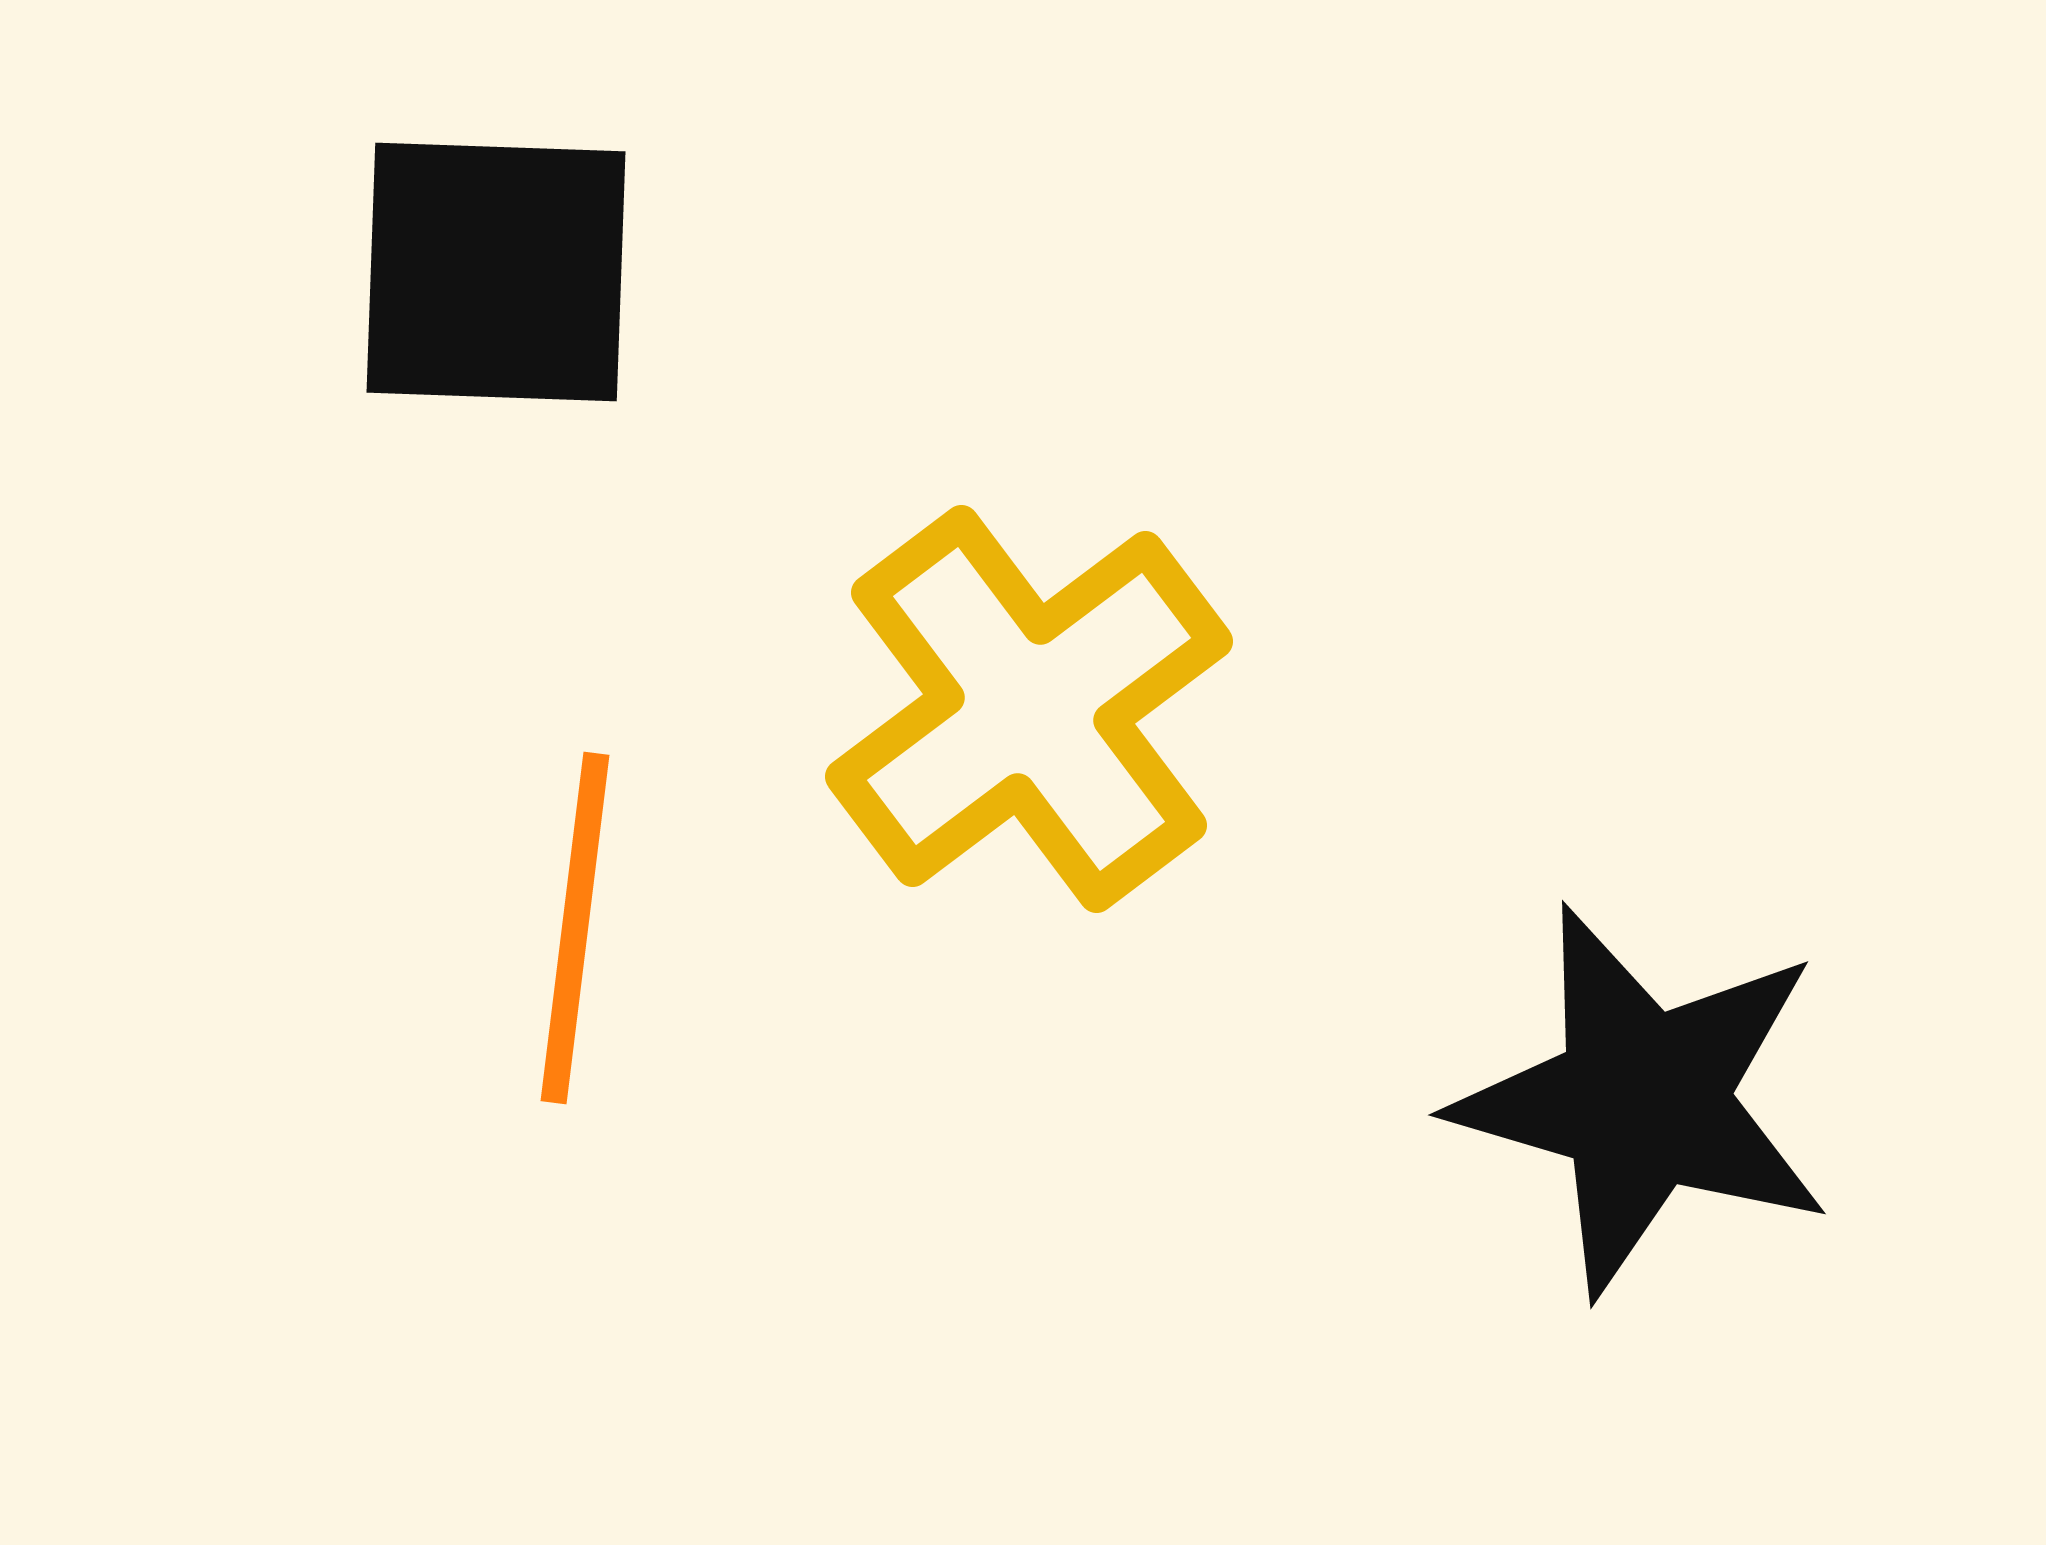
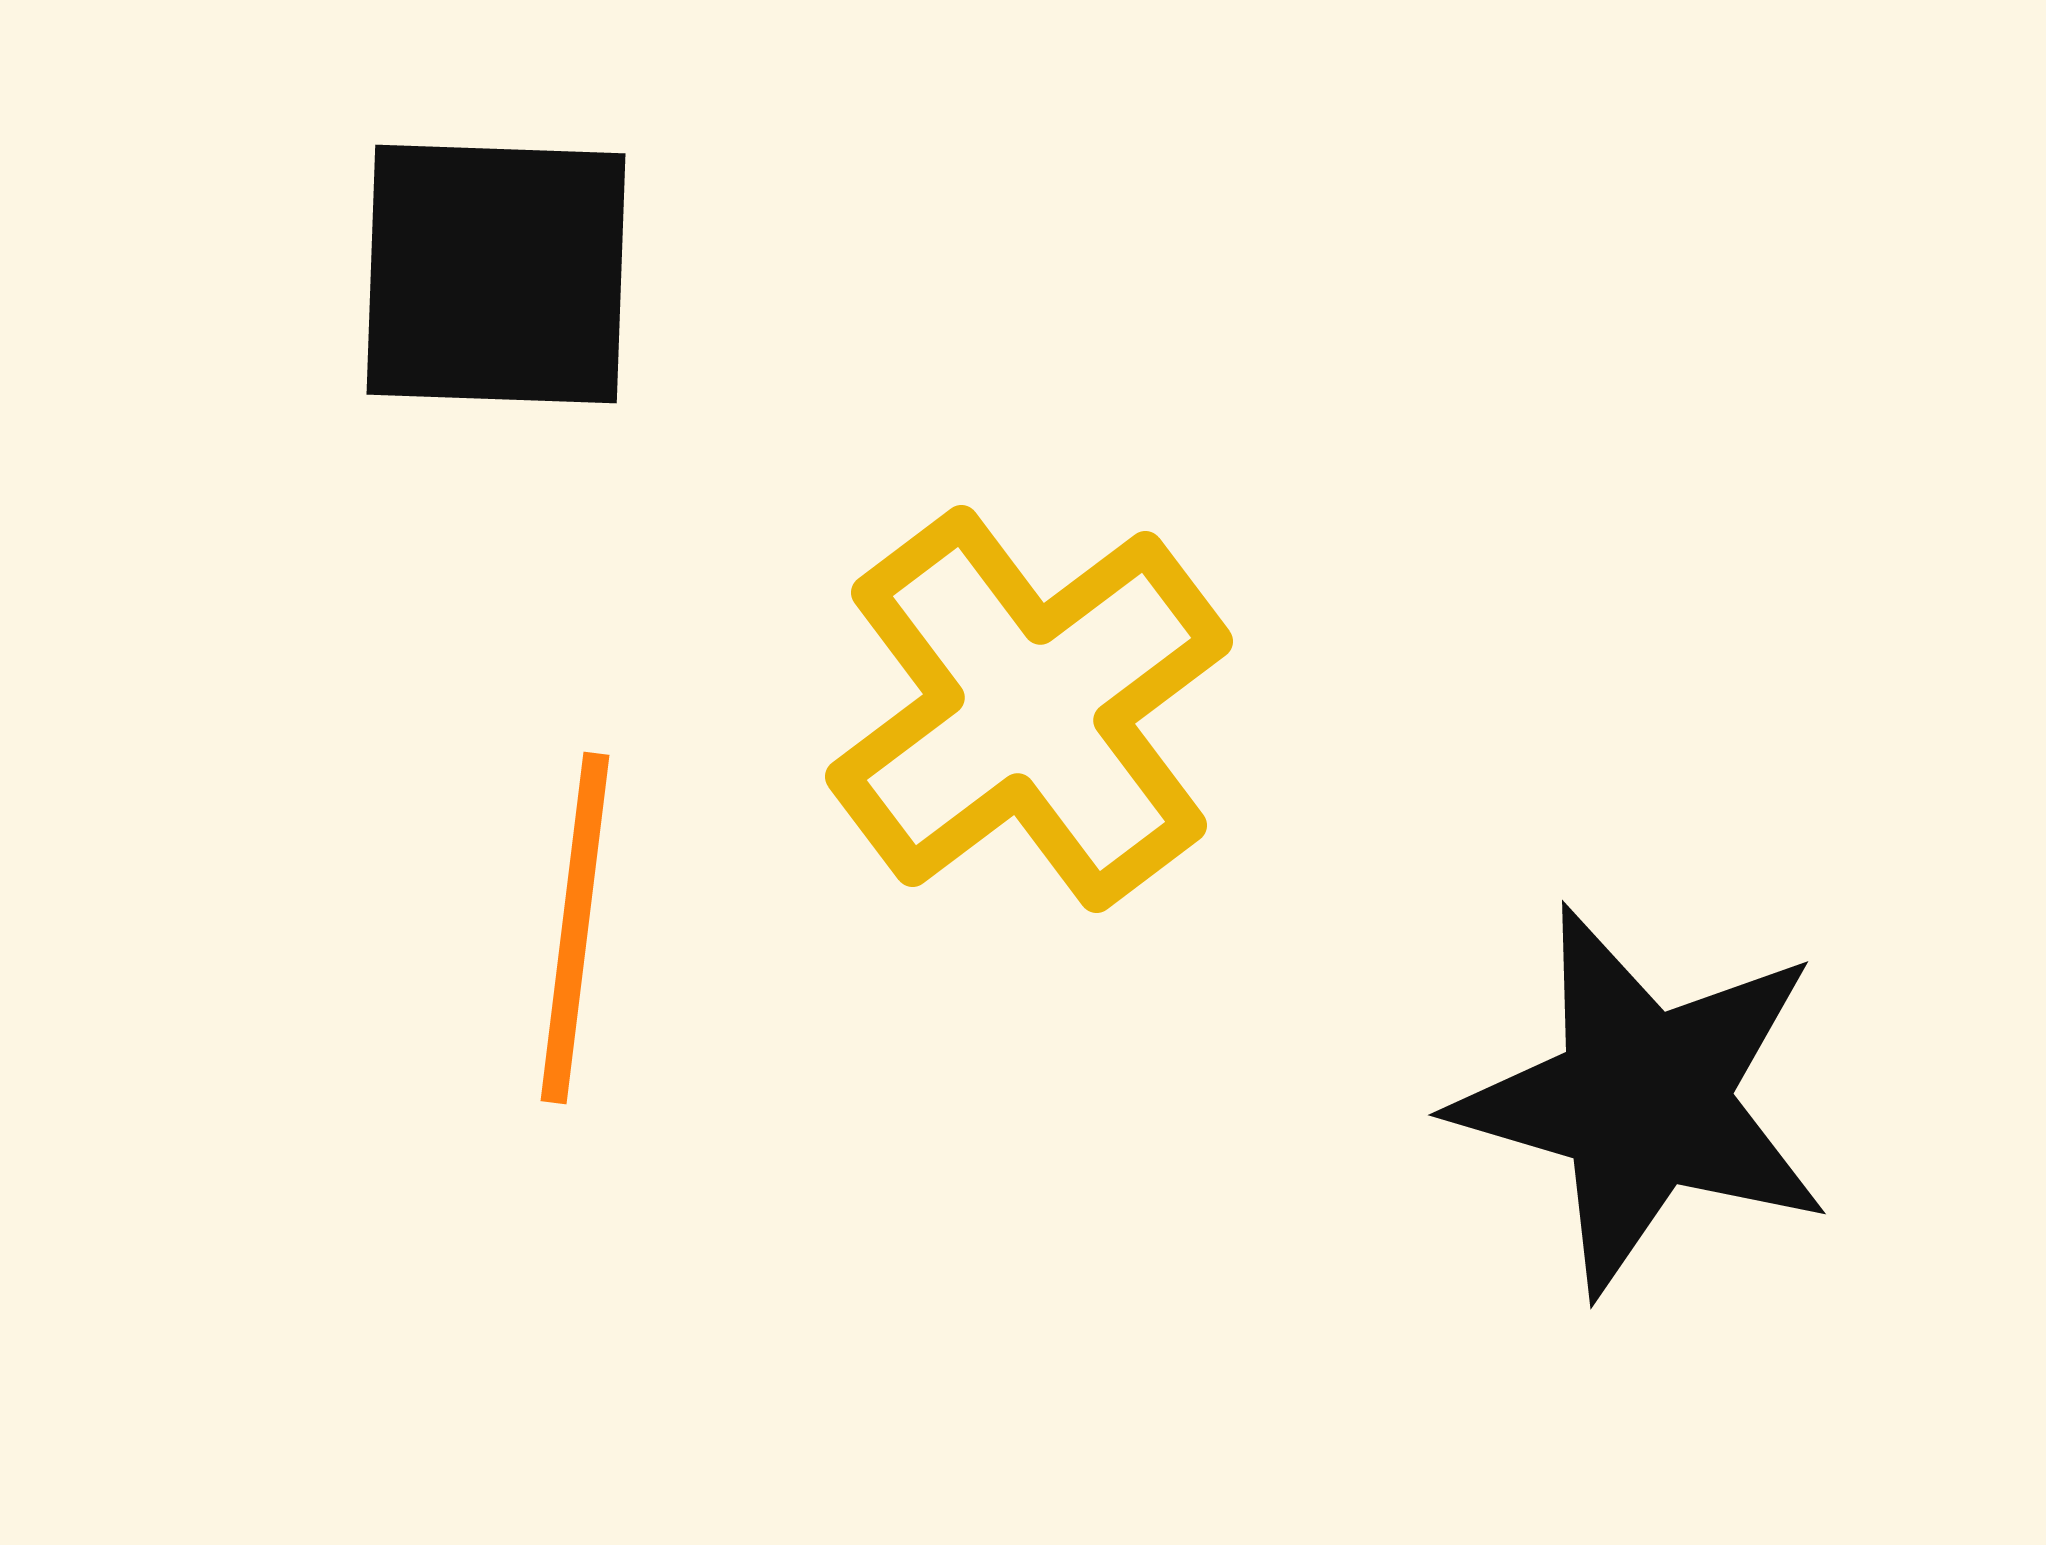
black square: moved 2 px down
